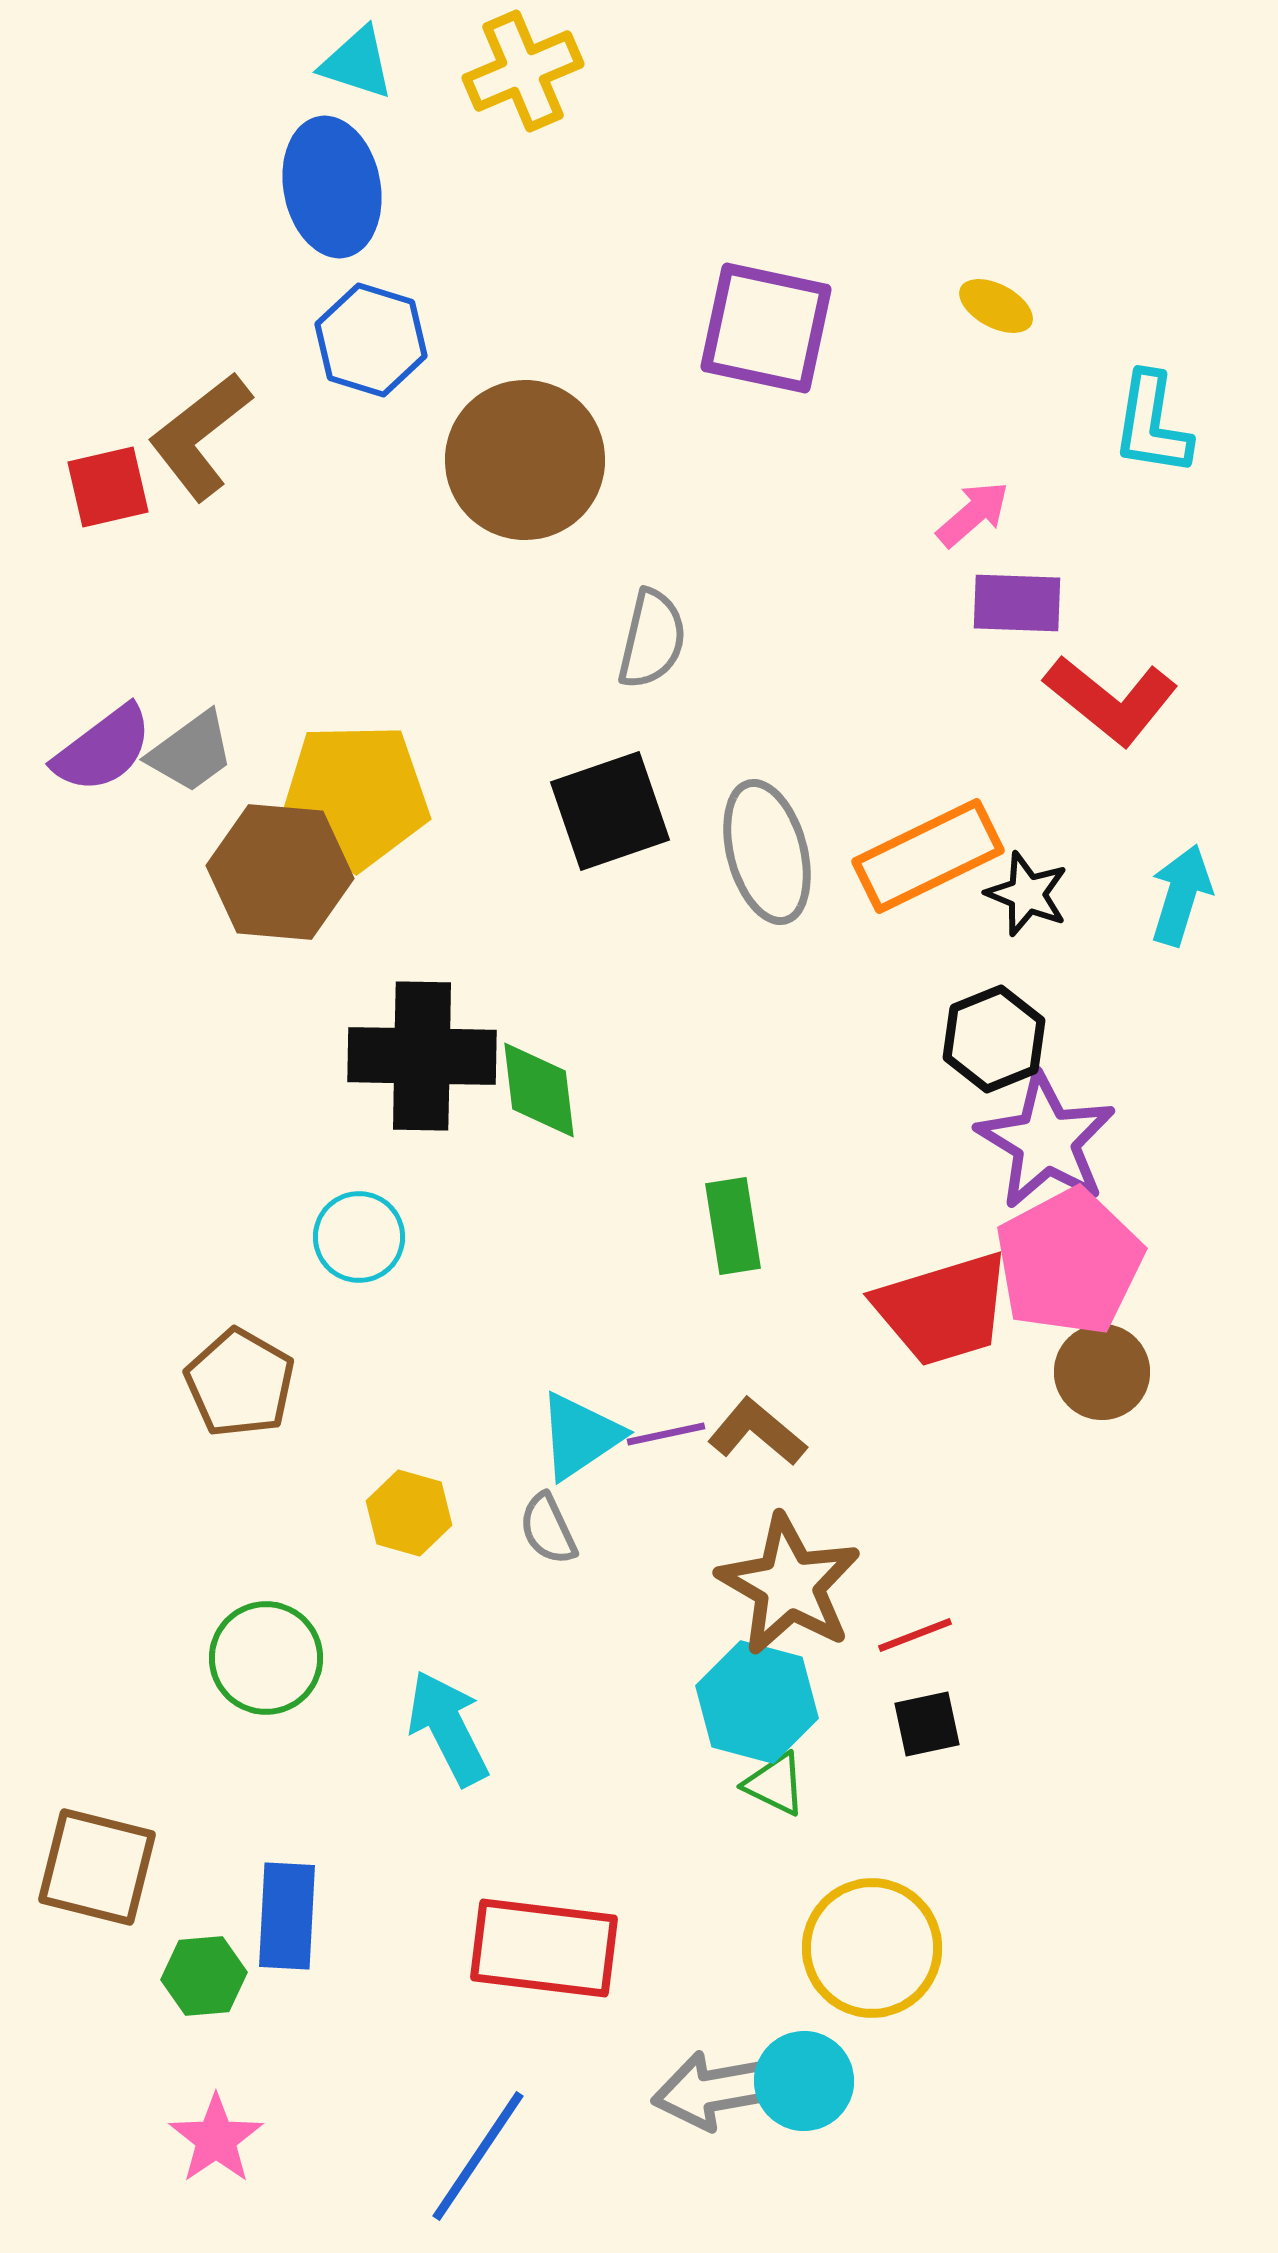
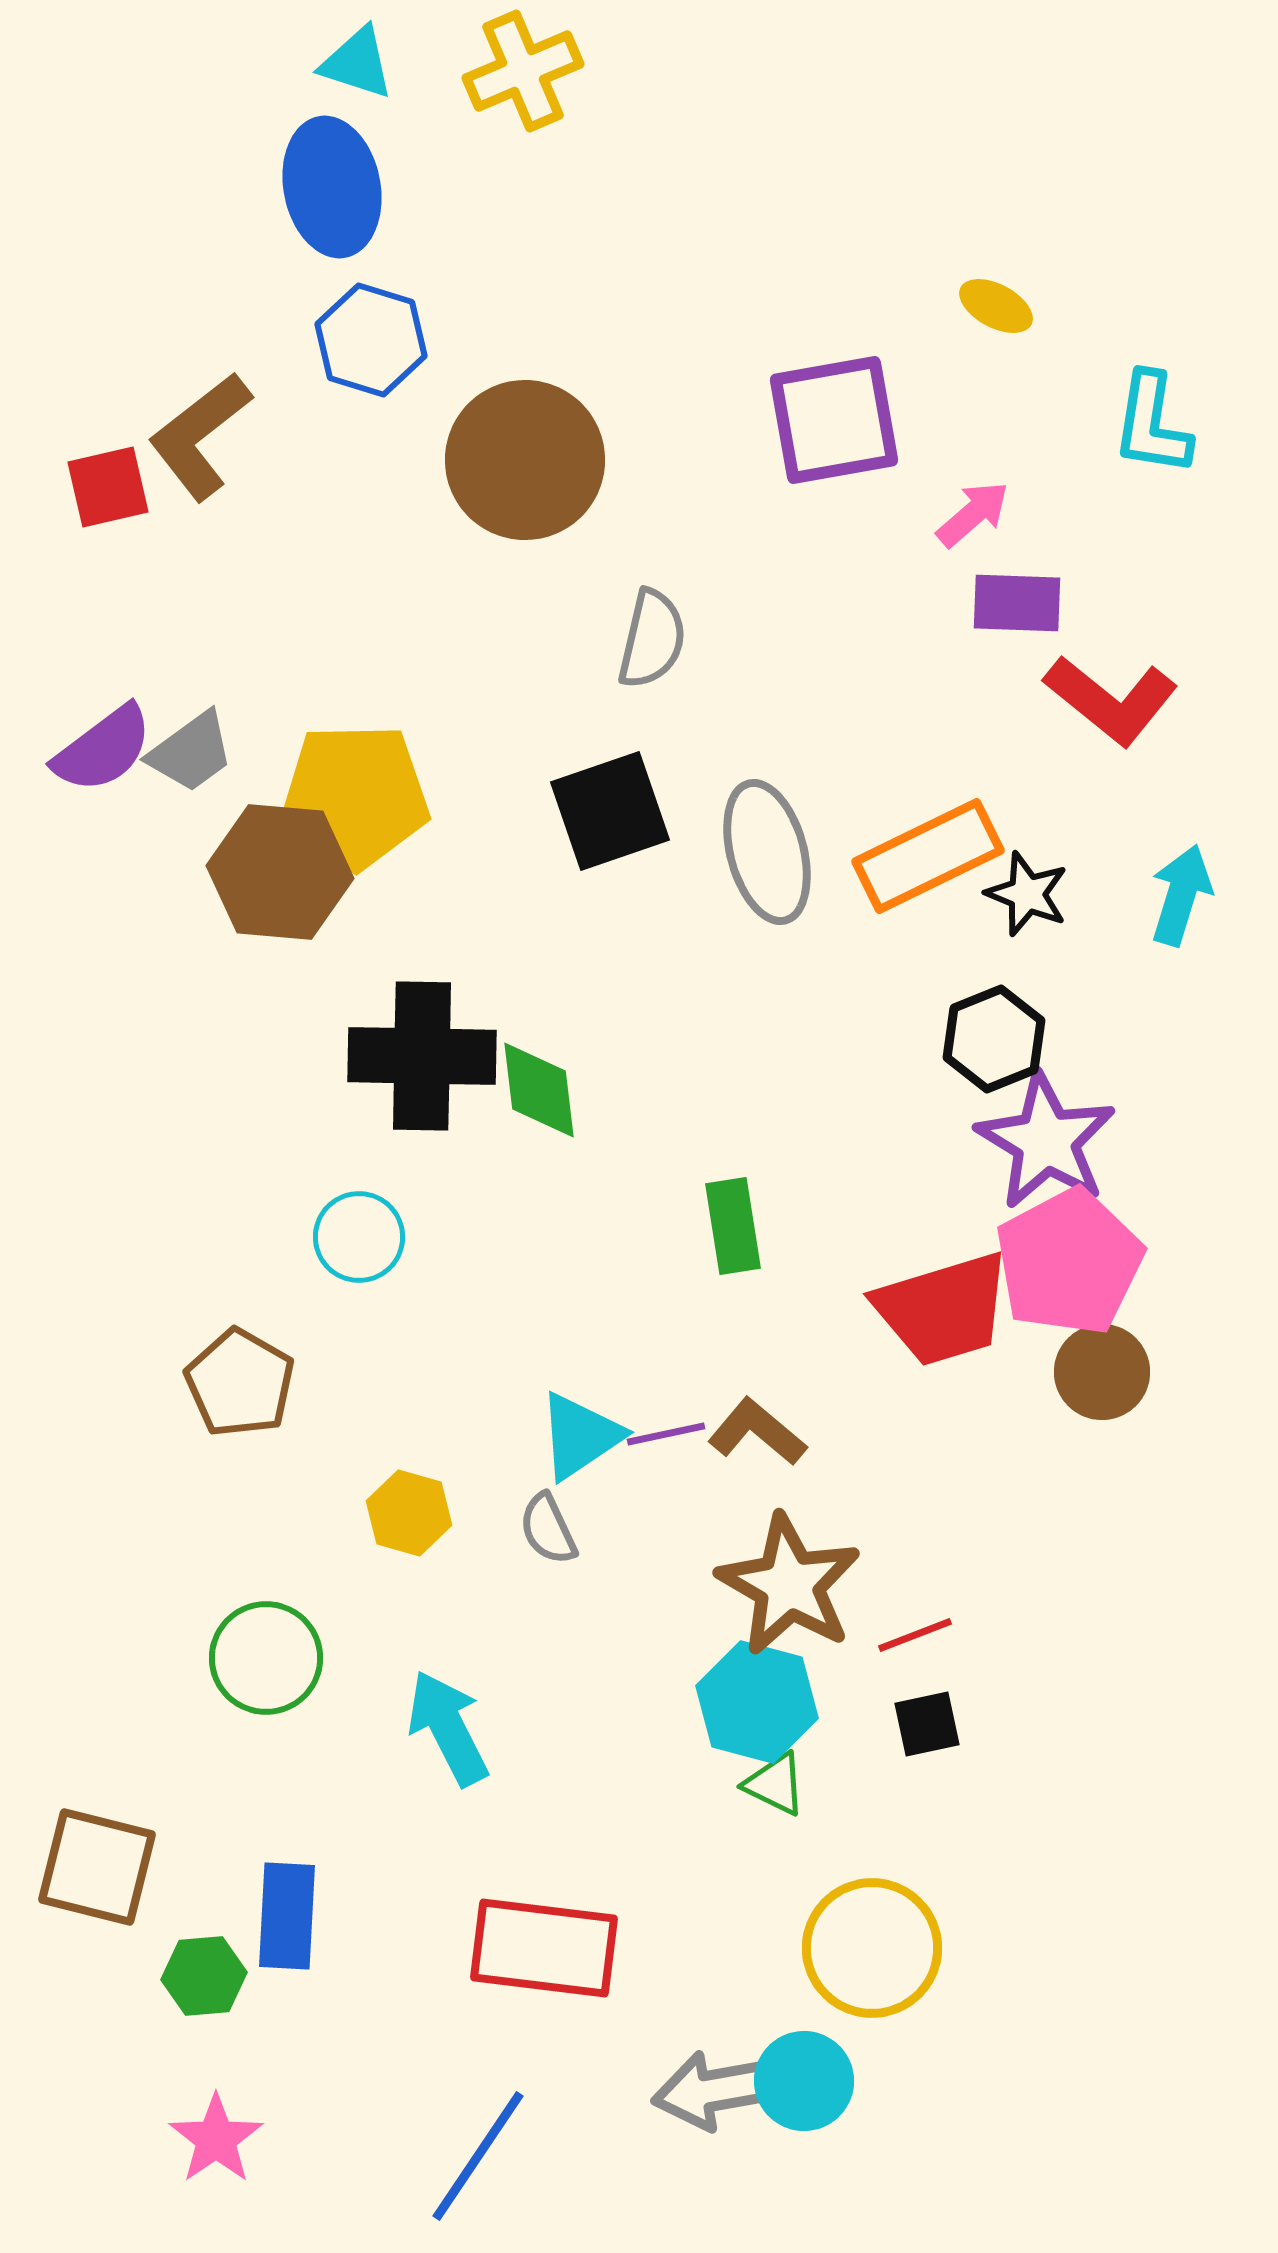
purple square at (766, 328): moved 68 px right, 92 px down; rotated 22 degrees counterclockwise
